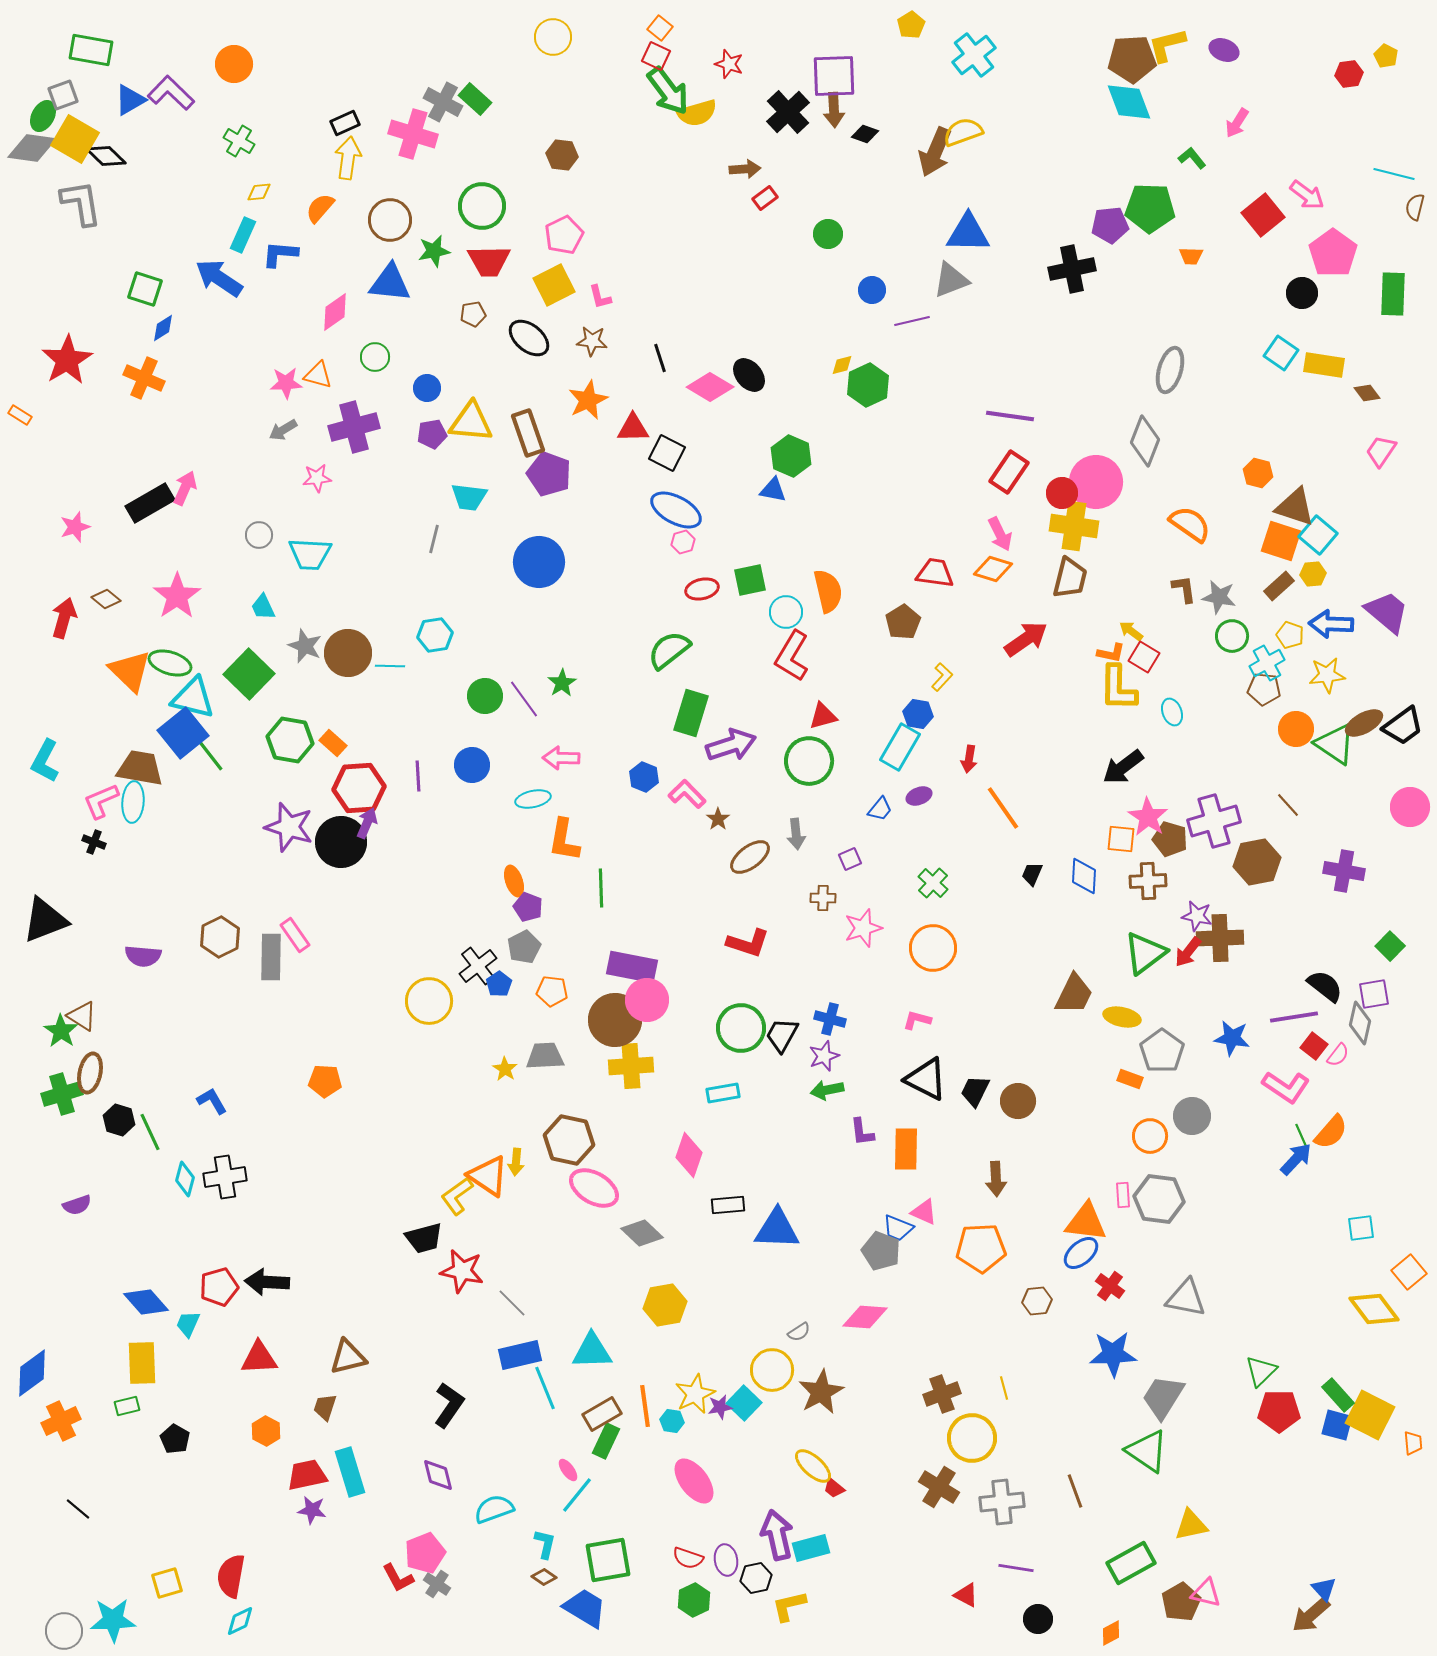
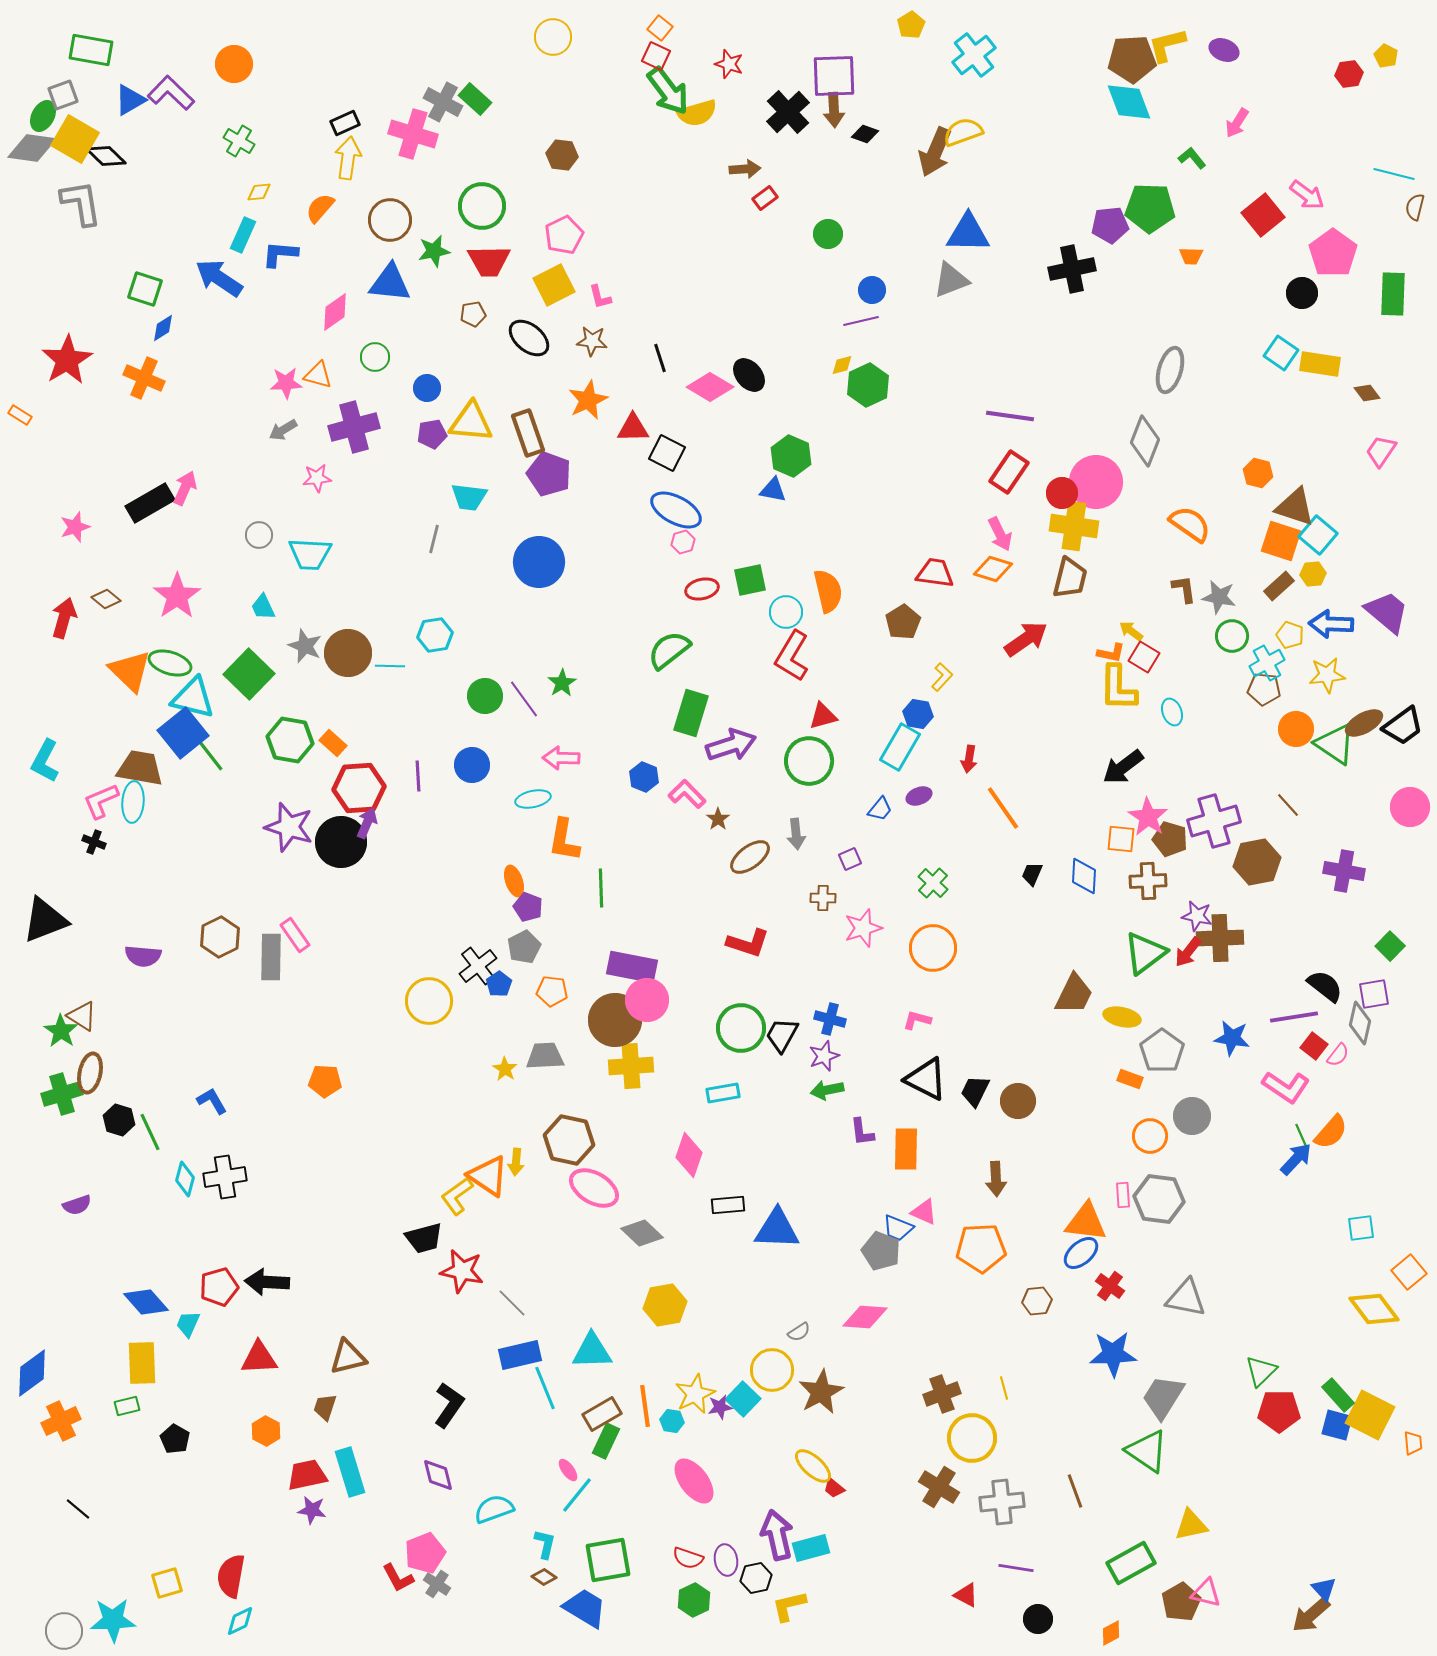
purple line at (912, 321): moved 51 px left
yellow rectangle at (1324, 365): moved 4 px left, 1 px up
cyan square at (744, 1403): moved 1 px left, 4 px up
